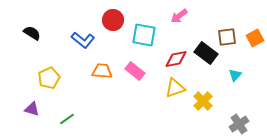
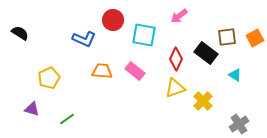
black semicircle: moved 12 px left
blue L-shape: moved 1 px right, 1 px up; rotated 15 degrees counterclockwise
red diamond: rotated 55 degrees counterclockwise
cyan triangle: rotated 40 degrees counterclockwise
